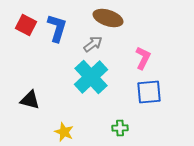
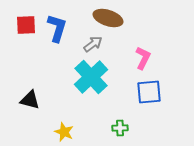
red square: rotated 30 degrees counterclockwise
